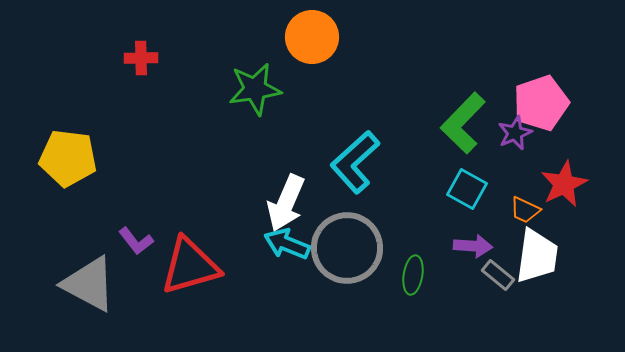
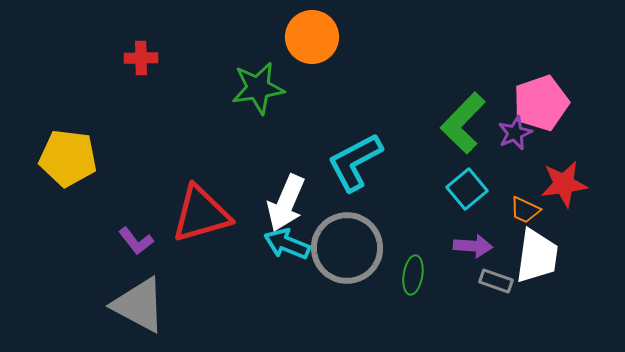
green star: moved 3 px right, 1 px up
cyan L-shape: rotated 14 degrees clockwise
red star: rotated 18 degrees clockwise
cyan square: rotated 21 degrees clockwise
red triangle: moved 11 px right, 52 px up
gray rectangle: moved 2 px left, 6 px down; rotated 20 degrees counterclockwise
gray triangle: moved 50 px right, 21 px down
